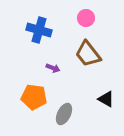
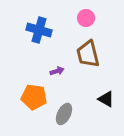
brown trapezoid: rotated 24 degrees clockwise
purple arrow: moved 4 px right, 3 px down; rotated 40 degrees counterclockwise
